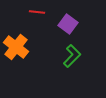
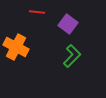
orange cross: rotated 10 degrees counterclockwise
